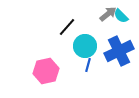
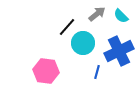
gray arrow: moved 11 px left
cyan circle: moved 2 px left, 3 px up
blue line: moved 9 px right, 7 px down
pink hexagon: rotated 20 degrees clockwise
